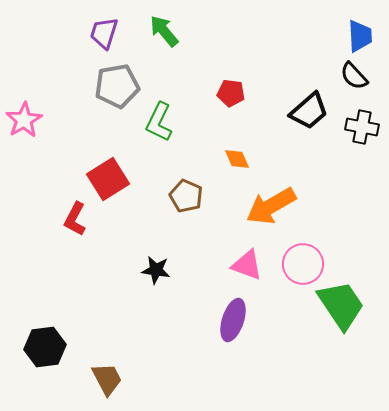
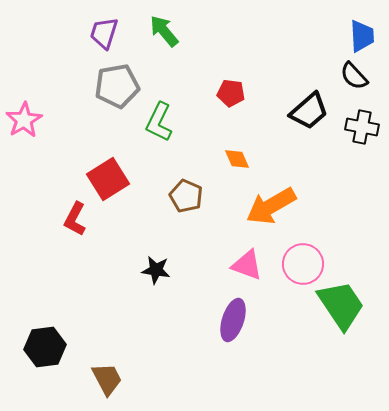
blue trapezoid: moved 2 px right
